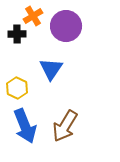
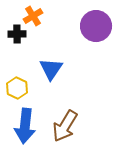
purple circle: moved 30 px right
blue arrow: rotated 28 degrees clockwise
